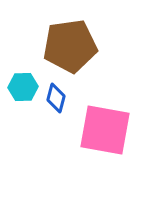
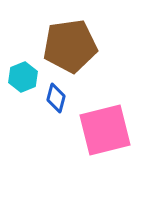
cyan hexagon: moved 10 px up; rotated 20 degrees counterclockwise
pink square: rotated 24 degrees counterclockwise
